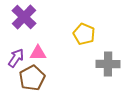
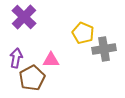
yellow pentagon: moved 1 px left, 1 px up
pink triangle: moved 13 px right, 7 px down
purple arrow: rotated 24 degrees counterclockwise
gray cross: moved 4 px left, 15 px up; rotated 10 degrees counterclockwise
